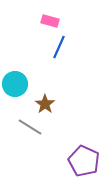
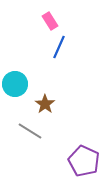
pink rectangle: rotated 42 degrees clockwise
gray line: moved 4 px down
